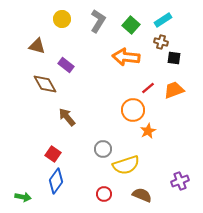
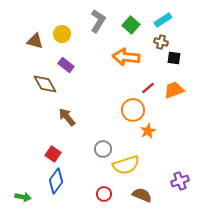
yellow circle: moved 15 px down
brown triangle: moved 2 px left, 5 px up
